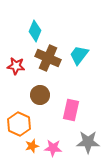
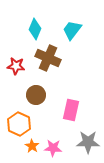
cyan diamond: moved 2 px up
cyan trapezoid: moved 7 px left, 25 px up
brown circle: moved 4 px left
orange star: rotated 24 degrees counterclockwise
